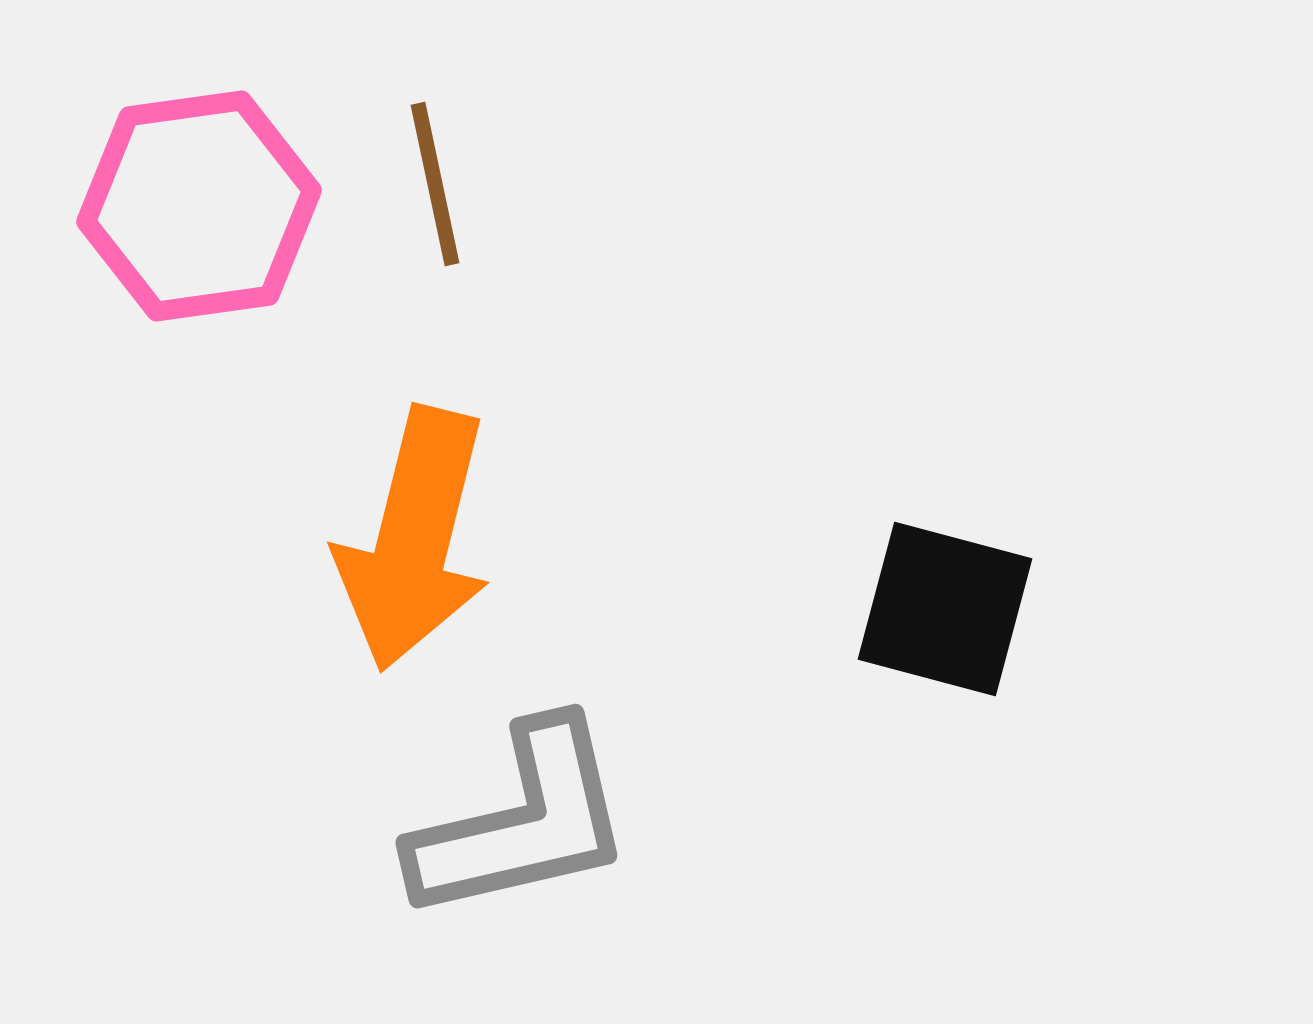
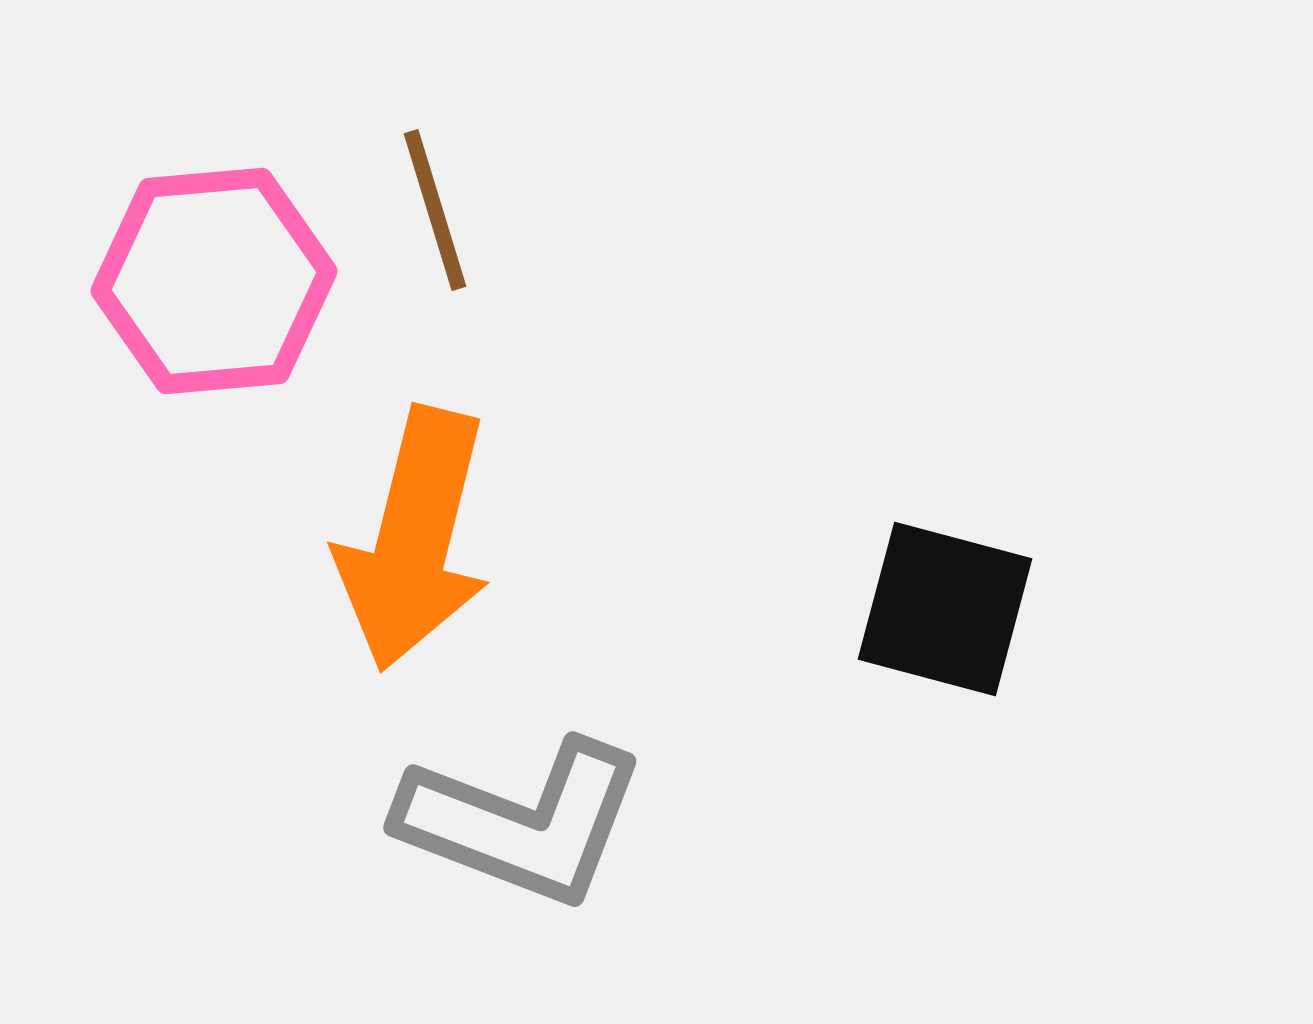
brown line: moved 26 px down; rotated 5 degrees counterclockwise
pink hexagon: moved 15 px right, 75 px down; rotated 3 degrees clockwise
gray L-shape: rotated 34 degrees clockwise
